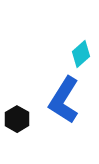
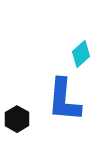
blue L-shape: rotated 27 degrees counterclockwise
